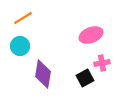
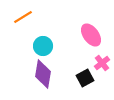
orange line: moved 1 px up
pink ellipse: rotated 75 degrees clockwise
cyan circle: moved 23 px right
pink cross: rotated 28 degrees counterclockwise
